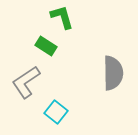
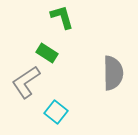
green rectangle: moved 1 px right, 7 px down
